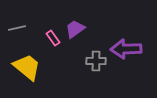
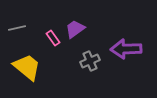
gray cross: moved 6 px left; rotated 24 degrees counterclockwise
